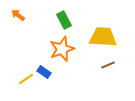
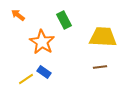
orange star: moved 20 px left, 7 px up; rotated 20 degrees counterclockwise
brown line: moved 8 px left, 2 px down; rotated 16 degrees clockwise
